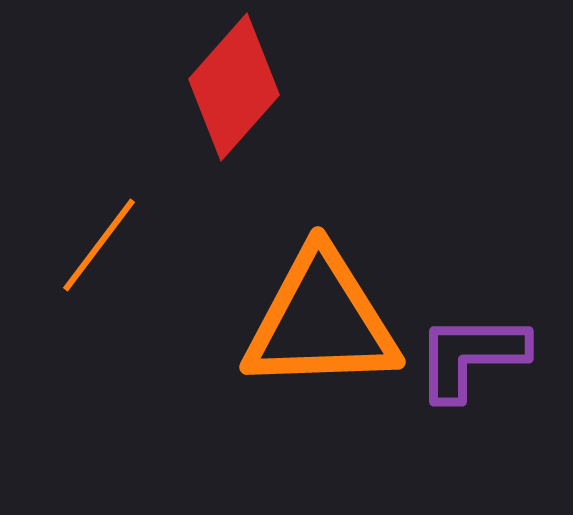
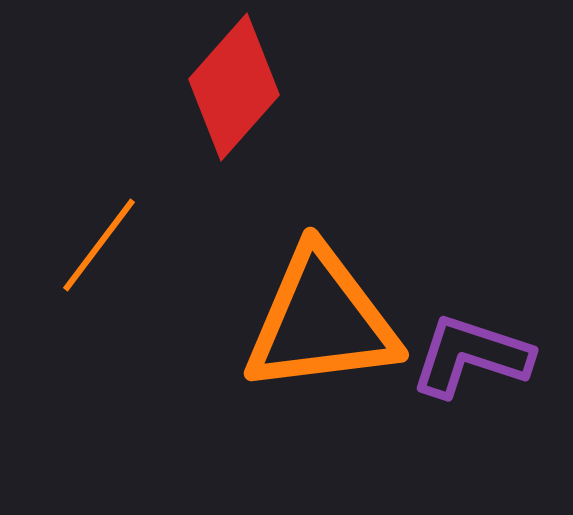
orange triangle: rotated 5 degrees counterclockwise
purple L-shape: rotated 18 degrees clockwise
